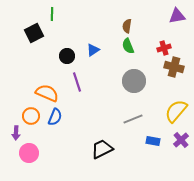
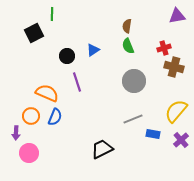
blue rectangle: moved 7 px up
